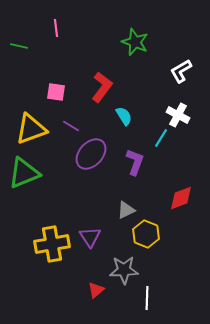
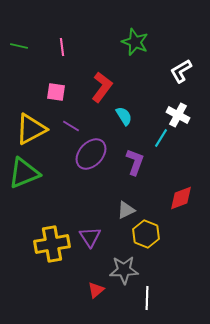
pink line: moved 6 px right, 19 px down
yellow triangle: rotated 8 degrees counterclockwise
